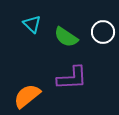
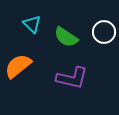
white circle: moved 1 px right
purple L-shape: rotated 16 degrees clockwise
orange semicircle: moved 9 px left, 30 px up
